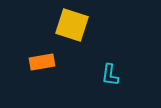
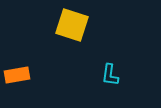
orange rectangle: moved 25 px left, 13 px down
